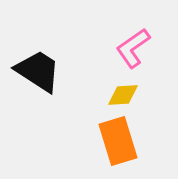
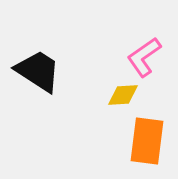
pink L-shape: moved 11 px right, 9 px down
orange rectangle: moved 29 px right; rotated 24 degrees clockwise
